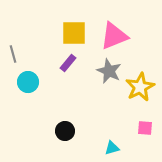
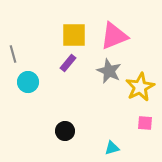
yellow square: moved 2 px down
pink square: moved 5 px up
